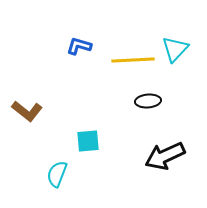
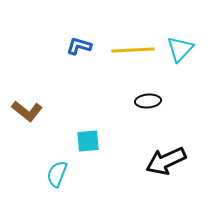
cyan triangle: moved 5 px right
yellow line: moved 10 px up
black arrow: moved 1 px right, 5 px down
